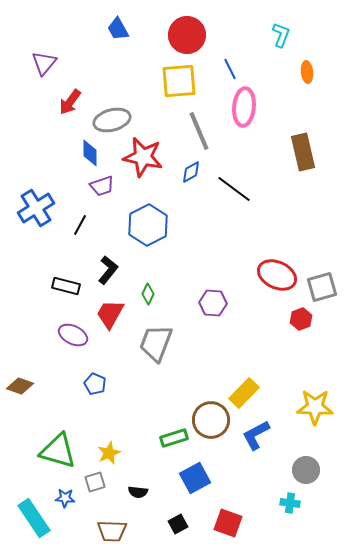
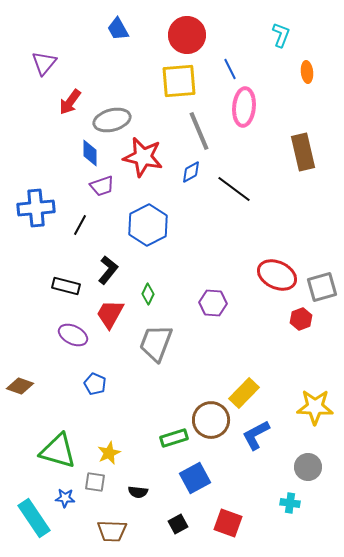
blue cross at (36, 208): rotated 27 degrees clockwise
gray circle at (306, 470): moved 2 px right, 3 px up
gray square at (95, 482): rotated 25 degrees clockwise
